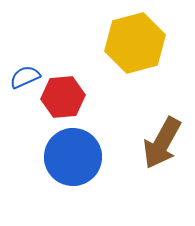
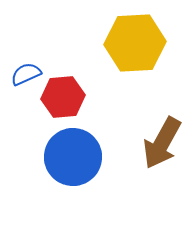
yellow hexagon: rotated 12 degrees clockwise
blue semicircle: moved 1 px right, 3 px up
